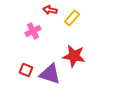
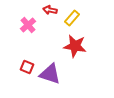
pink cross: moved 5 px left, 6 px up; rotated 14 degrees counterclockwise
red star: moved 1 px right, 10 px up
red square: moved 1 px right, 3 px up
